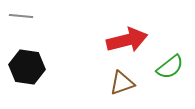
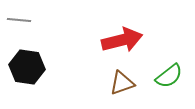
gray line: moved 2 px left, 4 px down
red arrow: moved 5 px left
green semicircle: moved 1 px left, 9 px down
